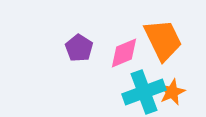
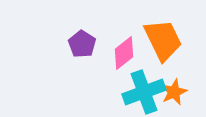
purple pentagon: moved 3 px right, 4 px up
pink diamond: rotated 16 degrees counterclockwise
orange star: moved 2 px right
